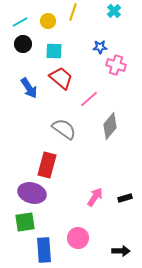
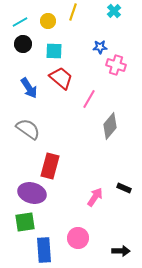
pink line: rotated 18 degrees counterclockwise
gray semicircle: moved 36 px left
red rectangle: moved 3 px right, 1 px down
black rectangle: moved 1 px left, 10 px up; rotated 40 degrees clockwise
